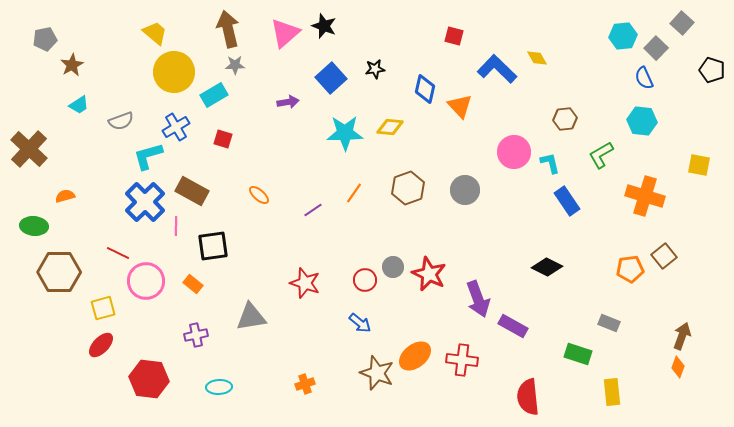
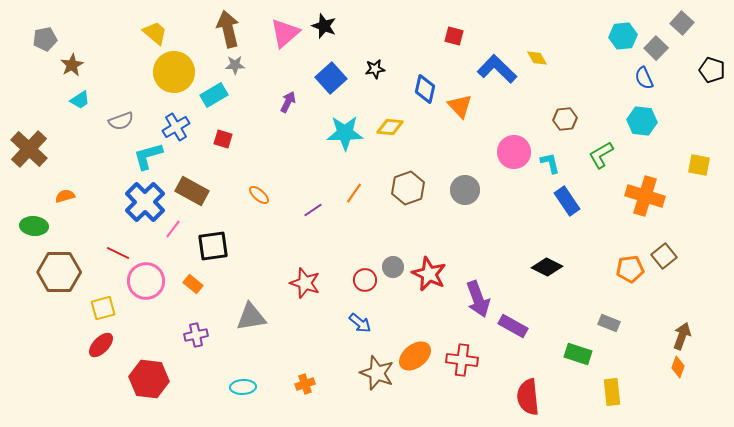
purple arrow at (288, 102): rotated 55 degrees counterclockwise
cyan trapezoid at (79, 105): moved 1 px right, 5 px up
pink line at (176, 226): moved 3 px left, 3 px down; rotated 36 degrees clockwise
cyan ellipse at (219, 387): moved 24 px right
